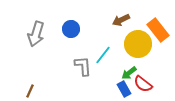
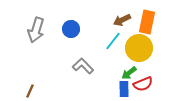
brown arrow: moved 1 px right
orange rectangle: moved 11 px left, 8 px up; rotated 50 degrees clockwise
gray arrow: moved 4 px up
yellow circle: moved 1 px right, 4 px down
cyan line: moved 10 px right, 14 px up
gray L-shape: rotated 40 degrees counterclockwise
red semicircle: rotated 60 degrees counterclockwise
blue rectangle: rotated 28 degrees clockwise
